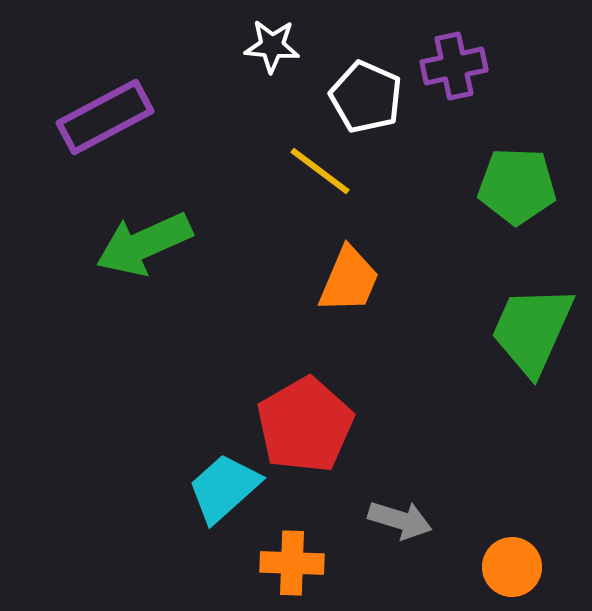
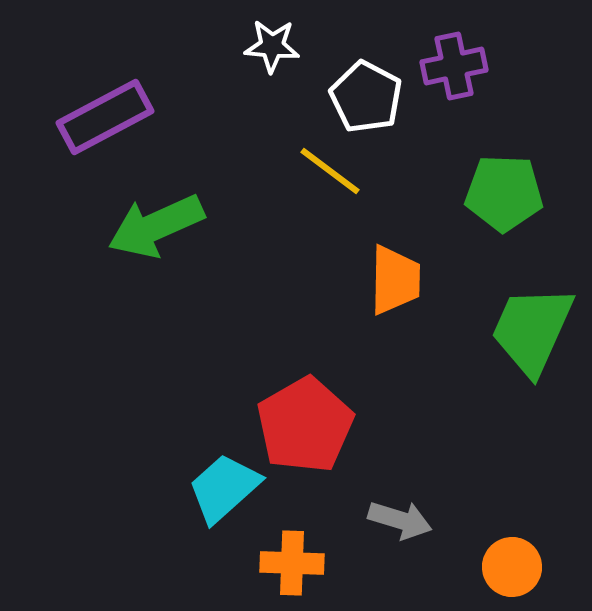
white pentagon: rotated 4 degrees clockwise
yellow line: moved 10 px right
green pentagon: moved 13 px left, 7 px down
green arrow: moved 12 px right, 18 px up
orange trapezoid: moved 46 px right; rotated 22 degrees counterclockwise
